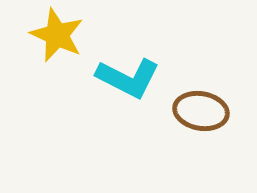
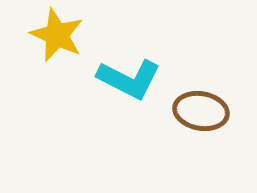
cyan L-shape: moved 1 px right, 1 px down
